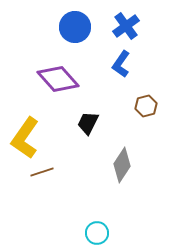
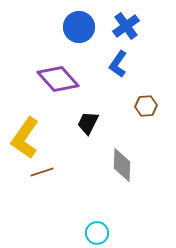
blue circle: moved 4 px right
blue L-shape: moved 3 px left
brown hexagon: rotated 10 degrees clockwise
gray diamond: rotated 32 degrees counterclockwise
